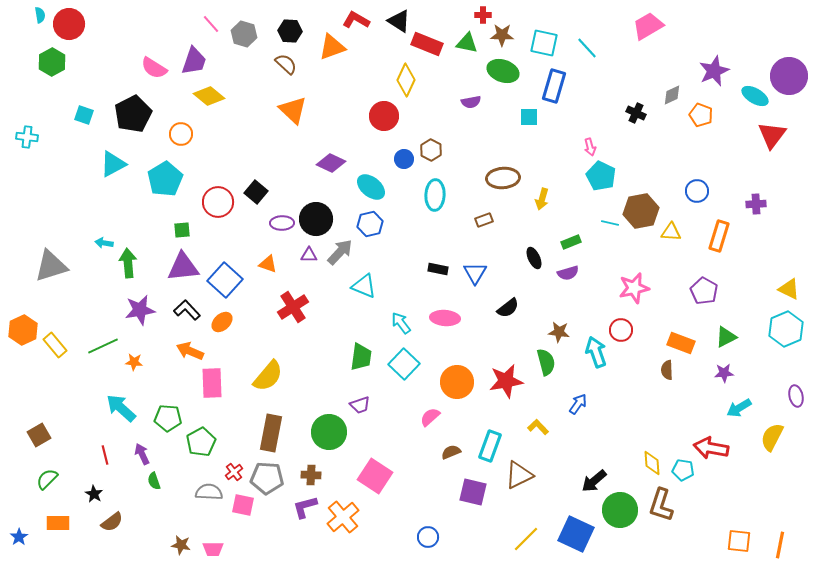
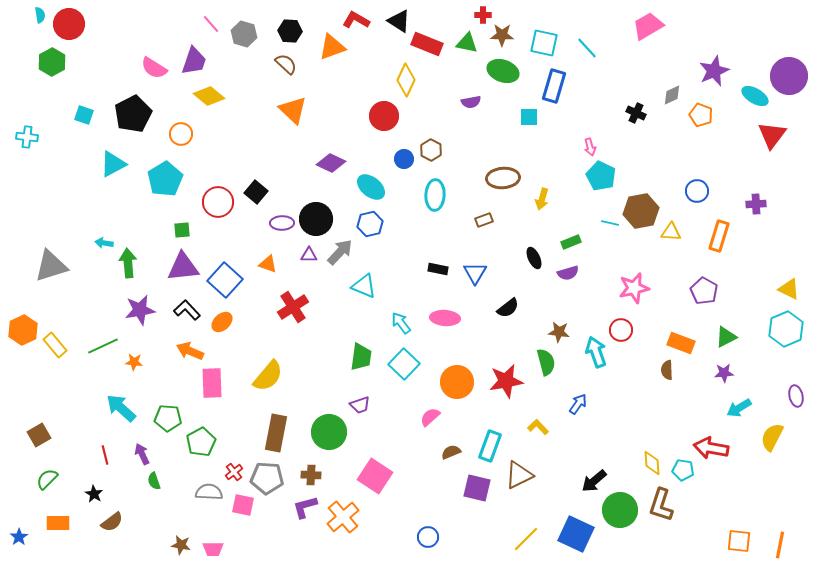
brown rectangle at (271, 433): moved 5 px right
purple square at (473, 492): moved 4 px right, 4 px up
